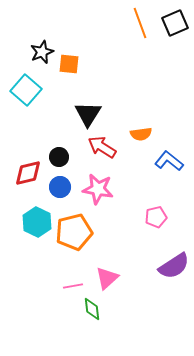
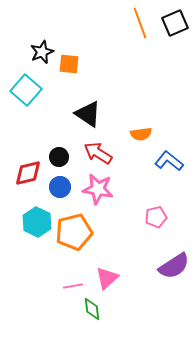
black triangle: rotated 28 degrees counterclockwise
red arrow: moved 4 px left, 6 px down
